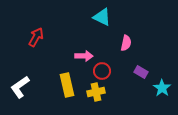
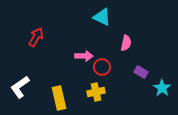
red circle: moved 4 px up
yellow rectangle: moved 8 px left, 13 px down
